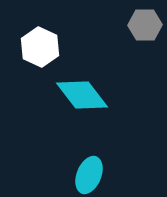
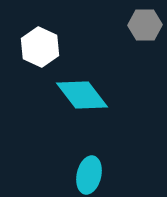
cyan ellipse: rotated 9 degrees counterclockwise
